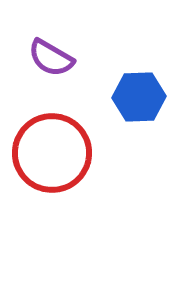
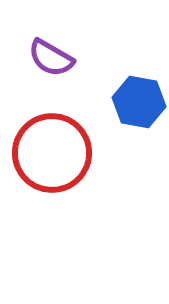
blue hexagon: moved 5 px down; rotated 12 degrees clockwise
